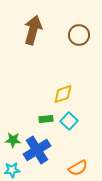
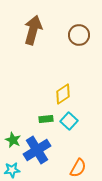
yellow diamond: rotated 15 degrees counterclockwise
green star: rotated 21 degrees clockwise
orange semicircle: rotated 30 degrees counterclockwise
